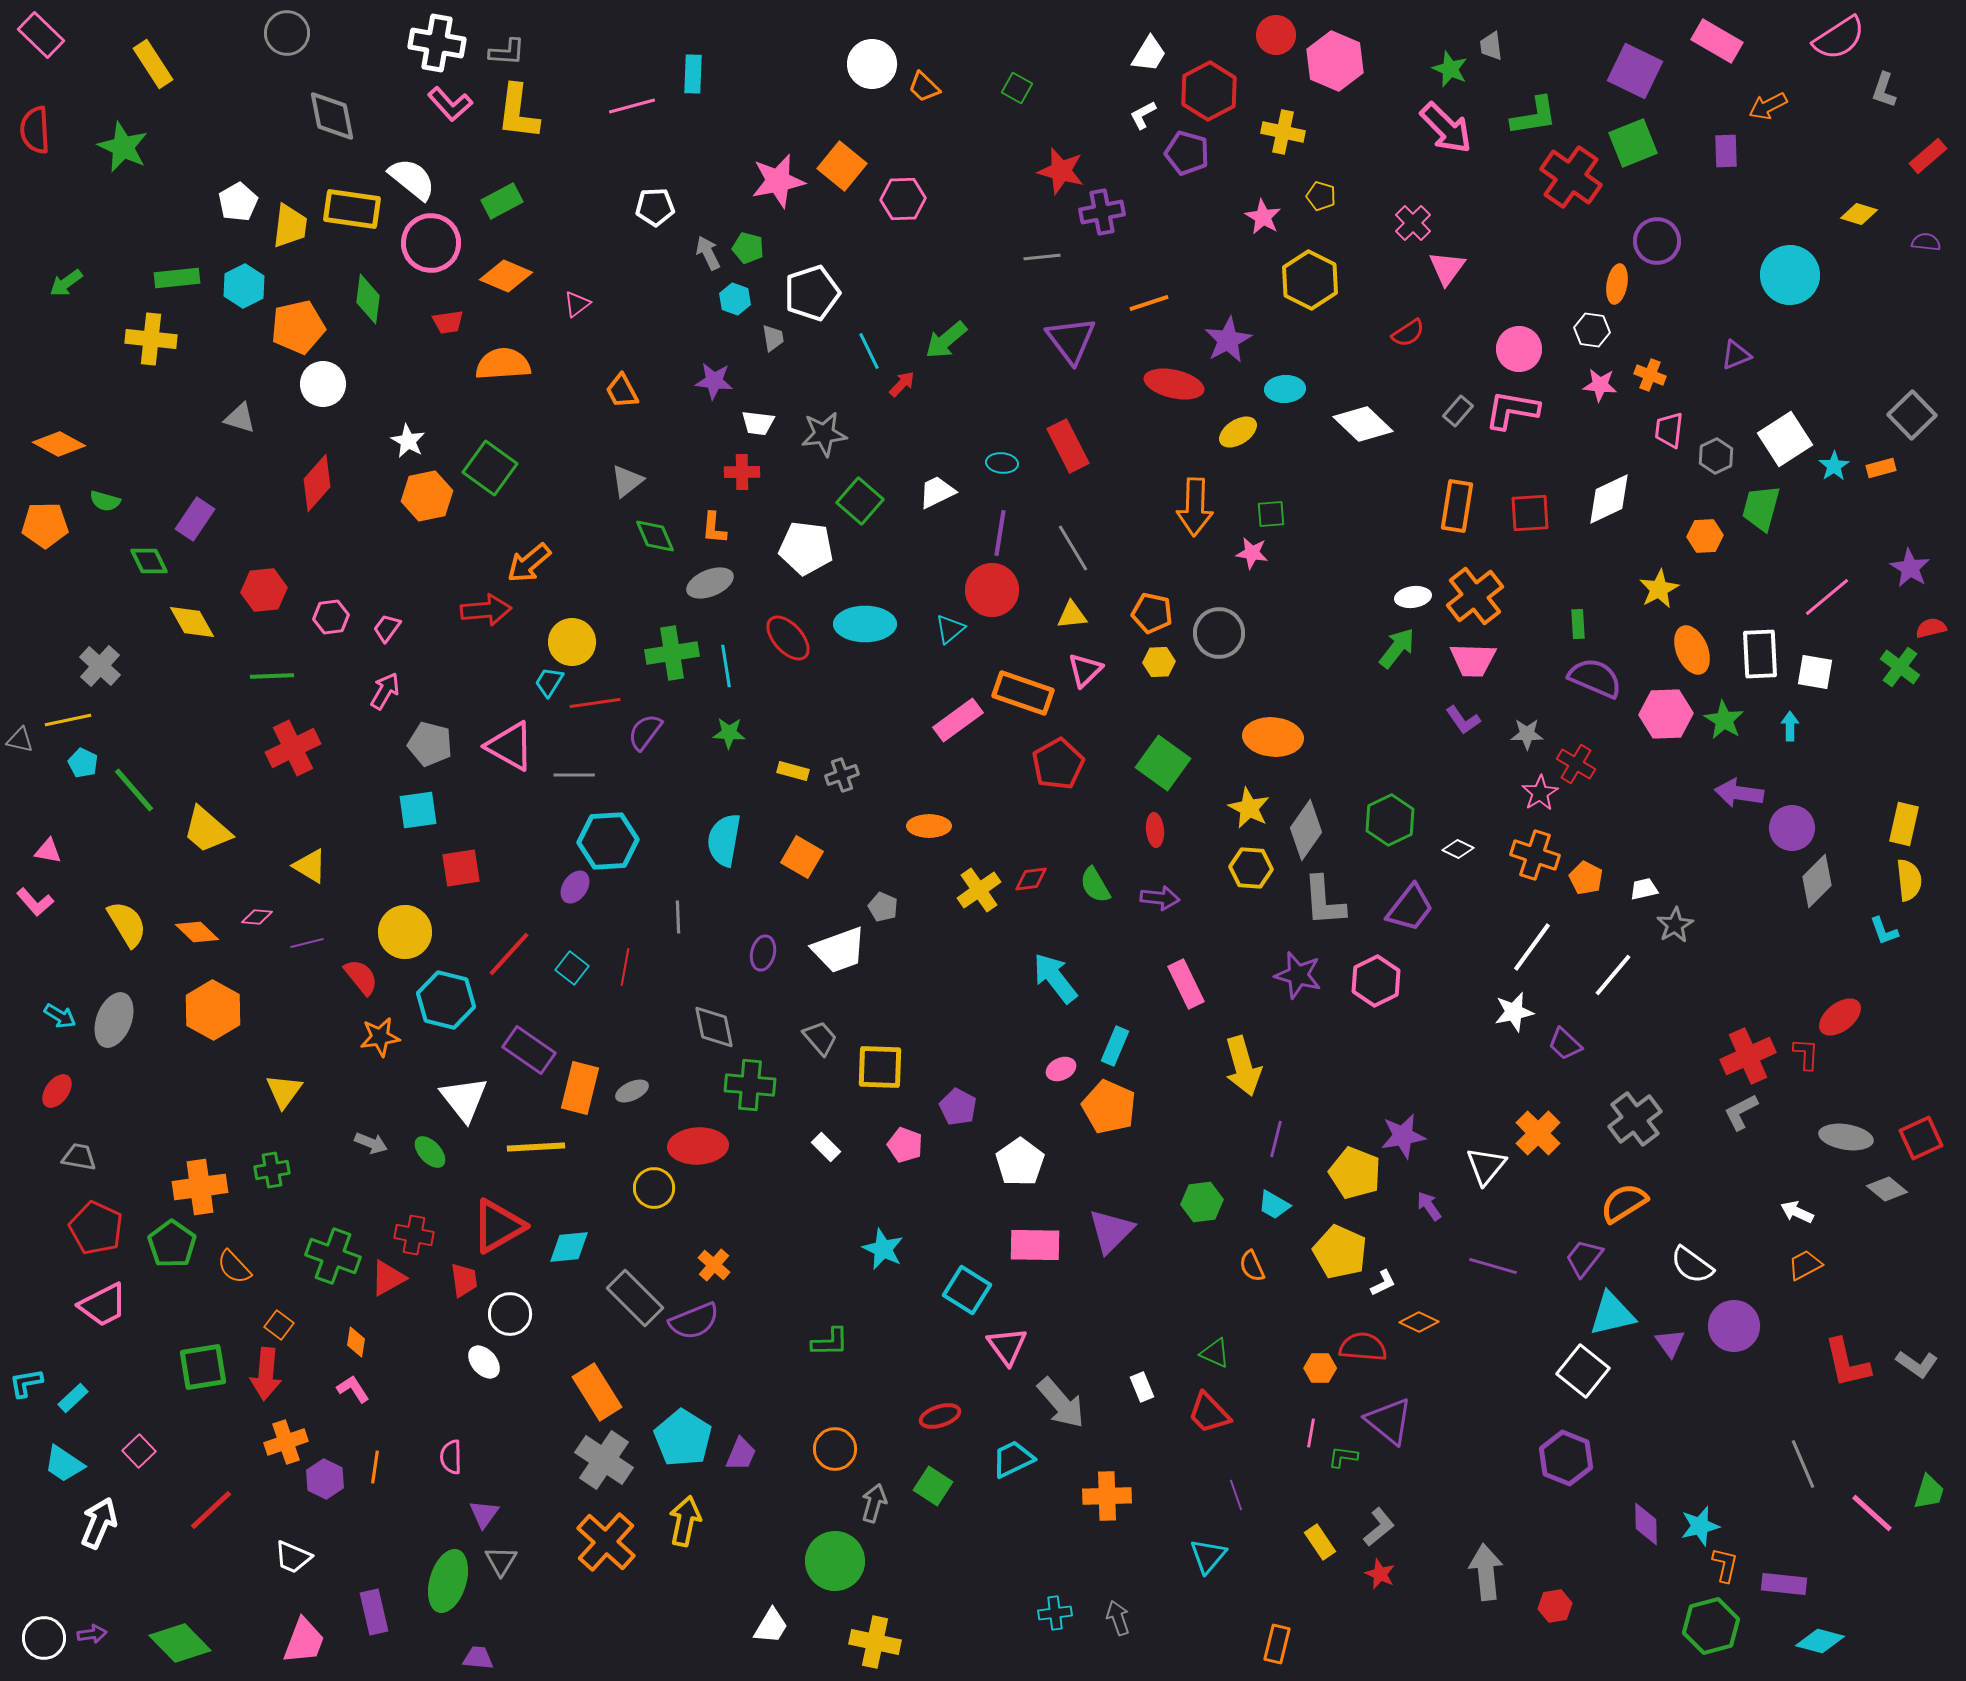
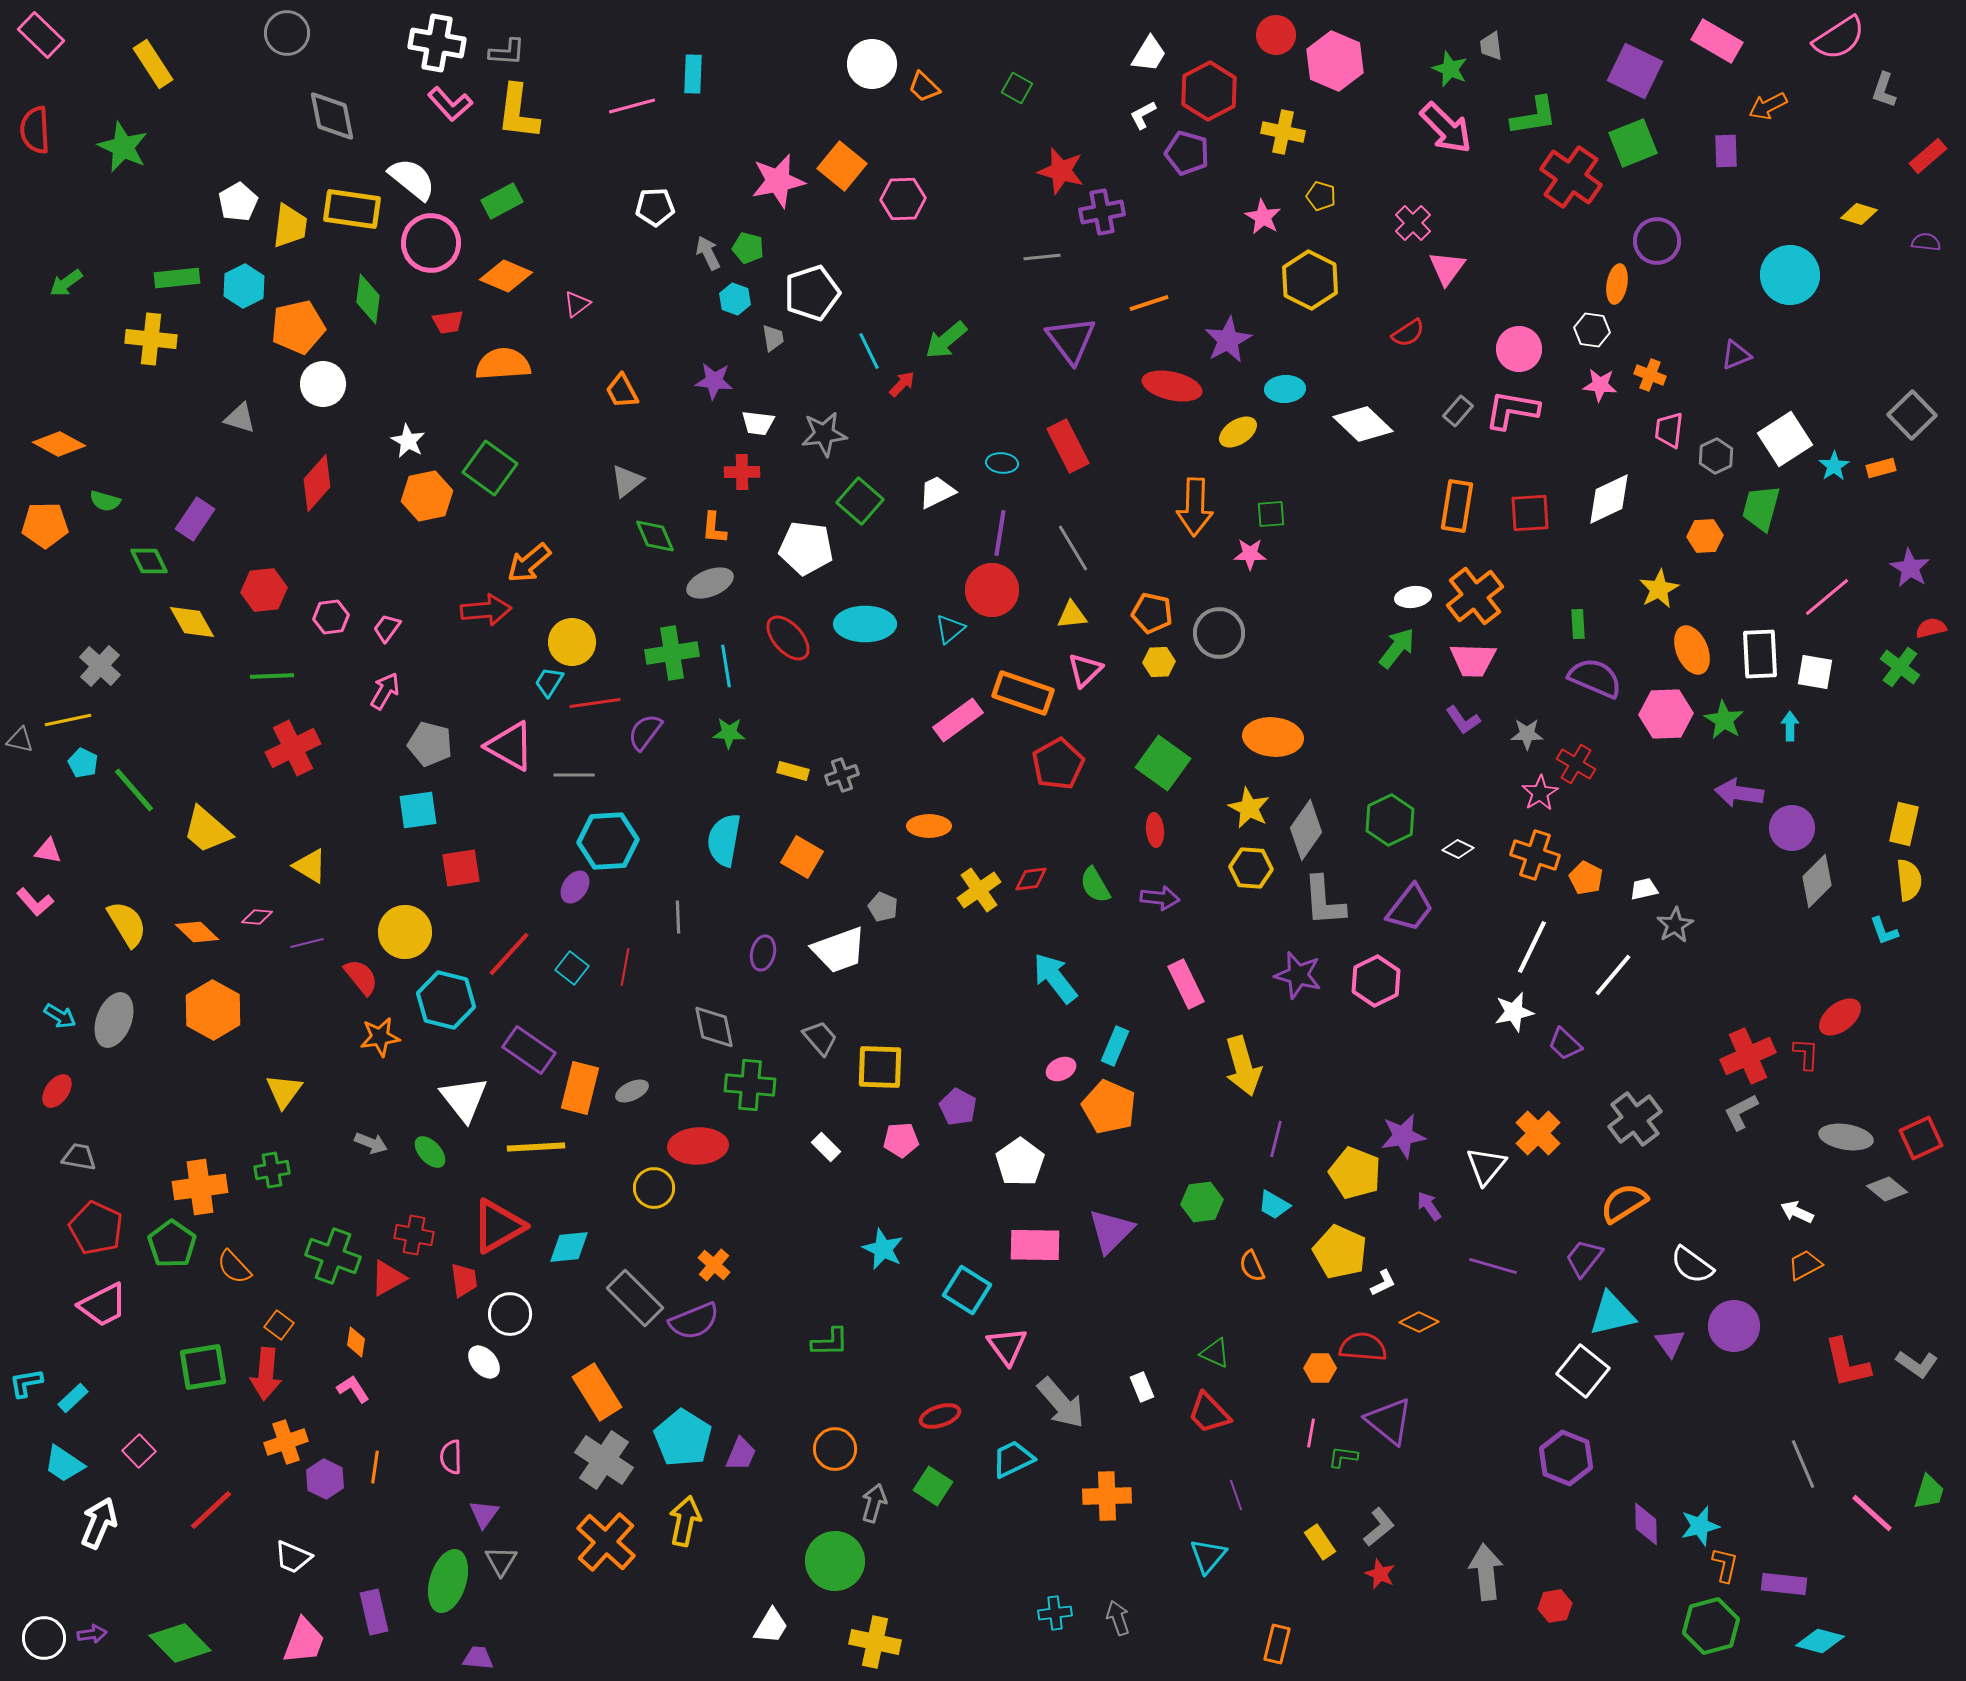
red ellipse at (1174, 384): moved 2 px left, 2 px down
pink star at (1252, 553): moved 2 px left, 1 px down; rotated 8 degrees counterclockwise
white line at (1532, 947): rotated 10 degrees counterclockwise
pink pentagon at (905, 1145): moved 4 px left, 5 px up; rotated 24 degrees counterclockwise
